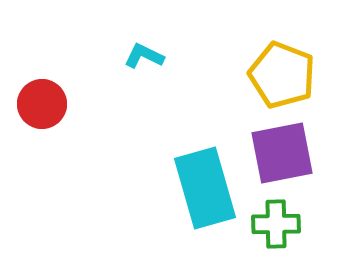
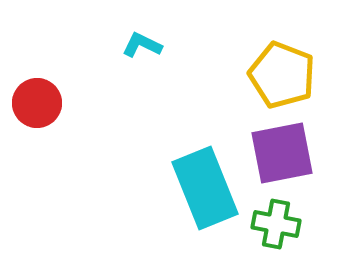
cyan L-shape: moved 2 px left, 11 px up
red circle: moved 5 px left, 1 px up
cyan rectangle: rotated 6 degrees counterclockwise
green cross: rotated 12 degrees clockwise
